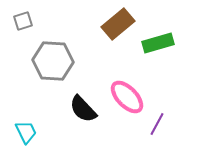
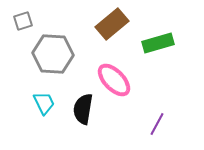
brown rectangle: moved 6 px left
gray hexagon: moved 7 px up
pink ellipse: moved 13 px left, 17 px up
black semicircle: rotated 52 degrees clockwise
cyan trapezoid: moved 18 px right, 29 px up
